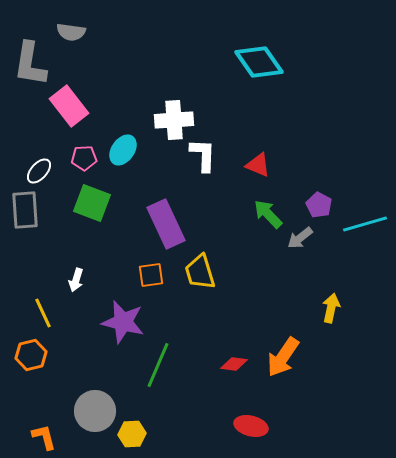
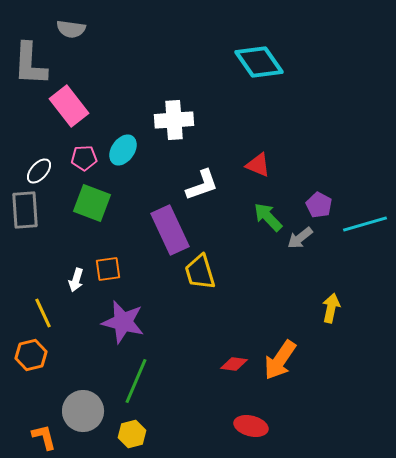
gray semicircle: moved 3 px up
gray L-shape: rotated 6 degrees counterclockwise
white L-shape: moved 1 px left, 30 px down; rotated 69 degrees clockwise
green arrow: moved 3 px down
purple rectangle: moved 4 px right, 6 px down
orange square: moved 43 px left, 6 px up
orange arrow: moved 3 px left, 3 px down
green line: moved 22 px left, 16 px down
gray circle: moved 12 px left
yellow hexagon: rotated 12 degrees counterclockwise
